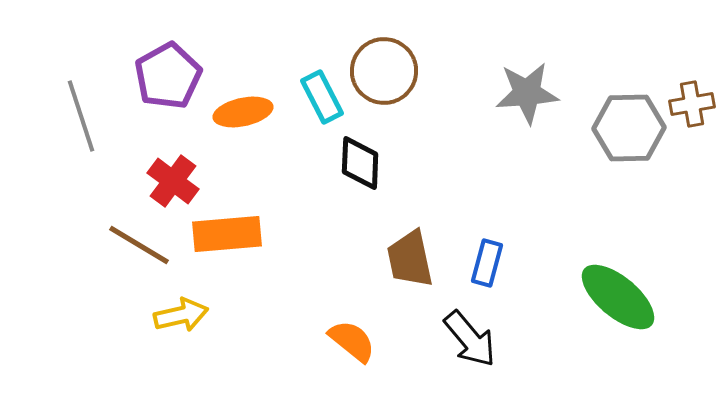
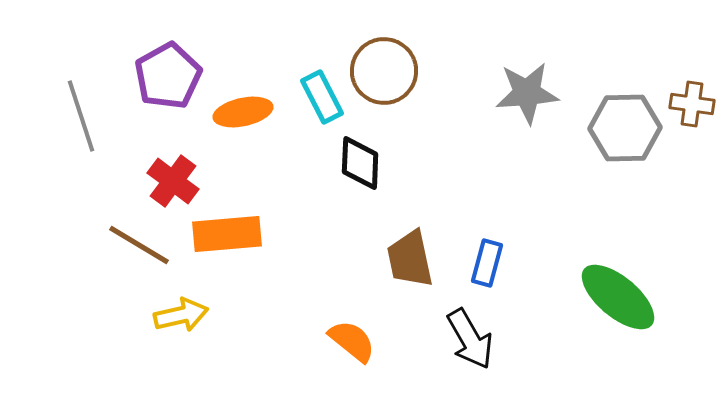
brown cross: rotated 18 degrees clockwise
gray hexagon: moved 4 px left
black arrow: rotated 10 degrees clockwise
